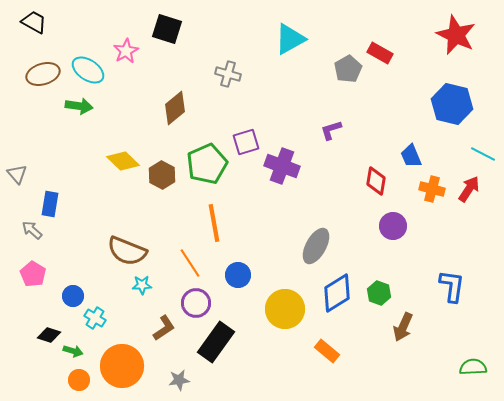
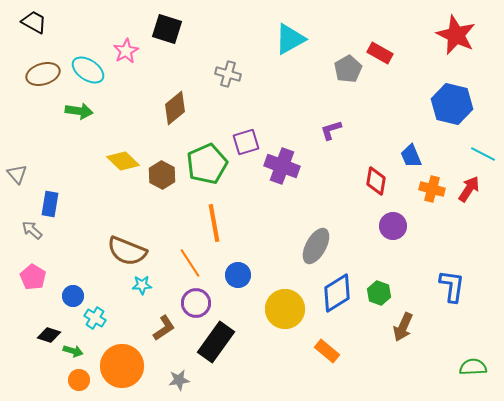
green arrow at (79, 106): moved 5 px down
pink pentagon at (33, 274): moved 3 px down
